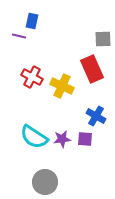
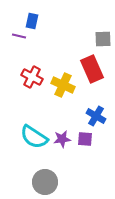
yellow cross: moved 1 px right, 1 px up
